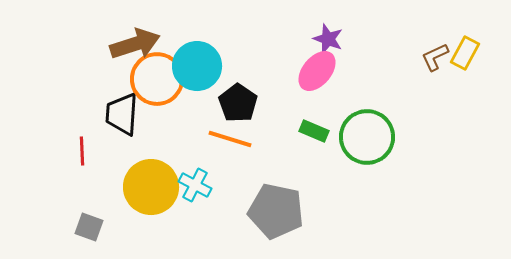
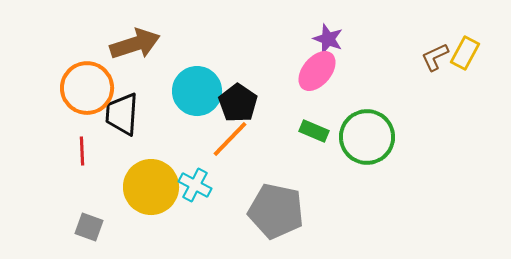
cyan circle: moved 25 px down
orange circle: moved 70 px left, 9 px down
orange line: rotated 63 degrees counterclockwise
